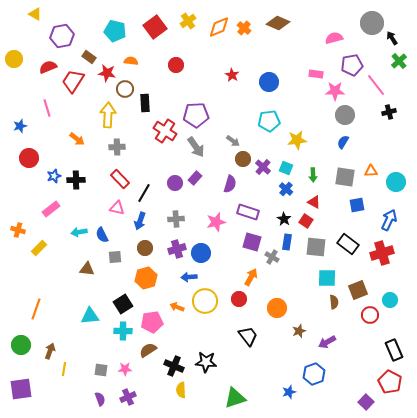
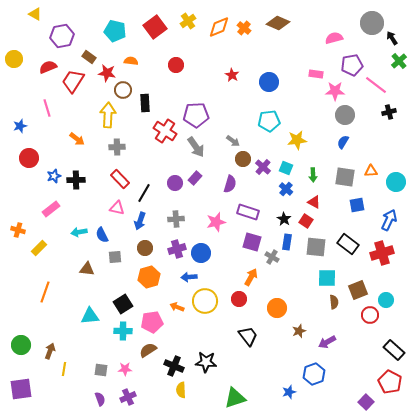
pink line at (376, 85): rotated 15 degrees counterclockwise
brown circle at (125, 89): moved 2 px left, 1 px down
orange hexagon at (146, 278): moved 3 px right, 1 px up
cyan circle at (390, 300): moved 4 px left
orange line at (36, 309): moved 9 px right, 17 px up
black rectangle at (394, 350): rotated 25 degrees counterclockwise
